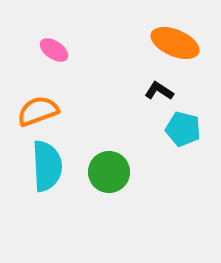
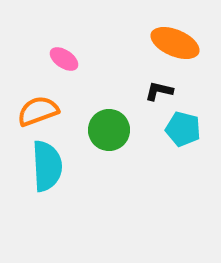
pink ellipse: moved 10 px right, 9 px down
black L-shape: rotated 20 degrees counterclockwise
green circle: moved 42 px up
